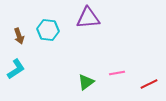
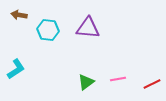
purple triangle: moved 10 px down; rotated 10 degrees clockwise
brown arrow: moved 21 px up; rotated 119 degrees clockwise
pink line: moved 1 px right, 6 px down
red line: moved 3 px right
